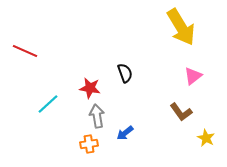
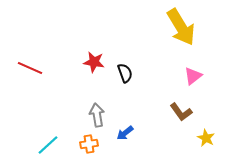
red line: moved 5 px right, 17 px down
red star: moved 4 px right, 26 px up
cyan line: moved 41 px down
gray arrow: moved 1 px up
